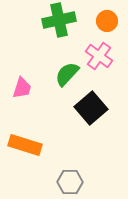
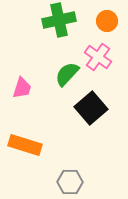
pink cross: moved 1 px left, 1 px down
